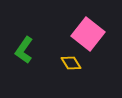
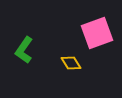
pink square: moved 9 px right, 1 px up; rotated 32 degrees clockwise
